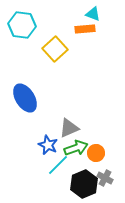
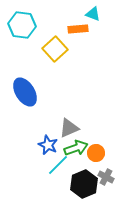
orange rectangle: moved 7 px left
blue ellipse: moved 6 px up
gray cross: moved 1 px right, 1 px up
